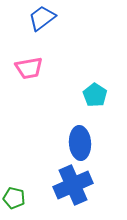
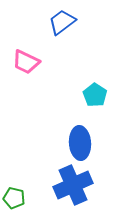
blue trapezoid: moved 20 px right, 4 px down
pink trapezoid: moved 3 px left, 6 px up; rotated 36 degrees clockwise
